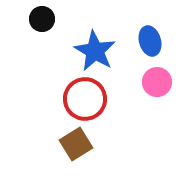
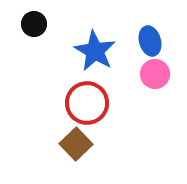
black circle: moved 8 px left, 5 px down
pink circle: moved 2 px left, 8 px up
red circle: moved 2 px right, 4 px down
brown square: rotated 12 degrees counterclockwise
